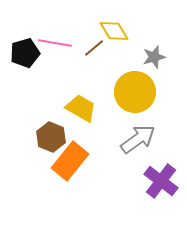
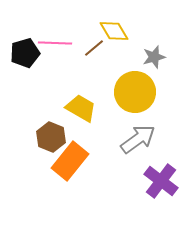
pink line: rotated 8 degrees counterclockwise
